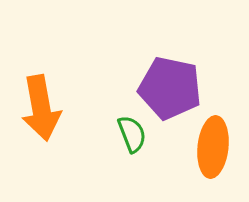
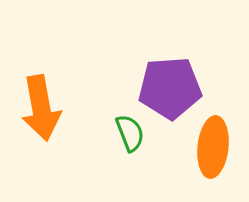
purple pentagon: rotated 16 degrees counterclockwise
green semicircle: moved 2 px left, 1 px up
